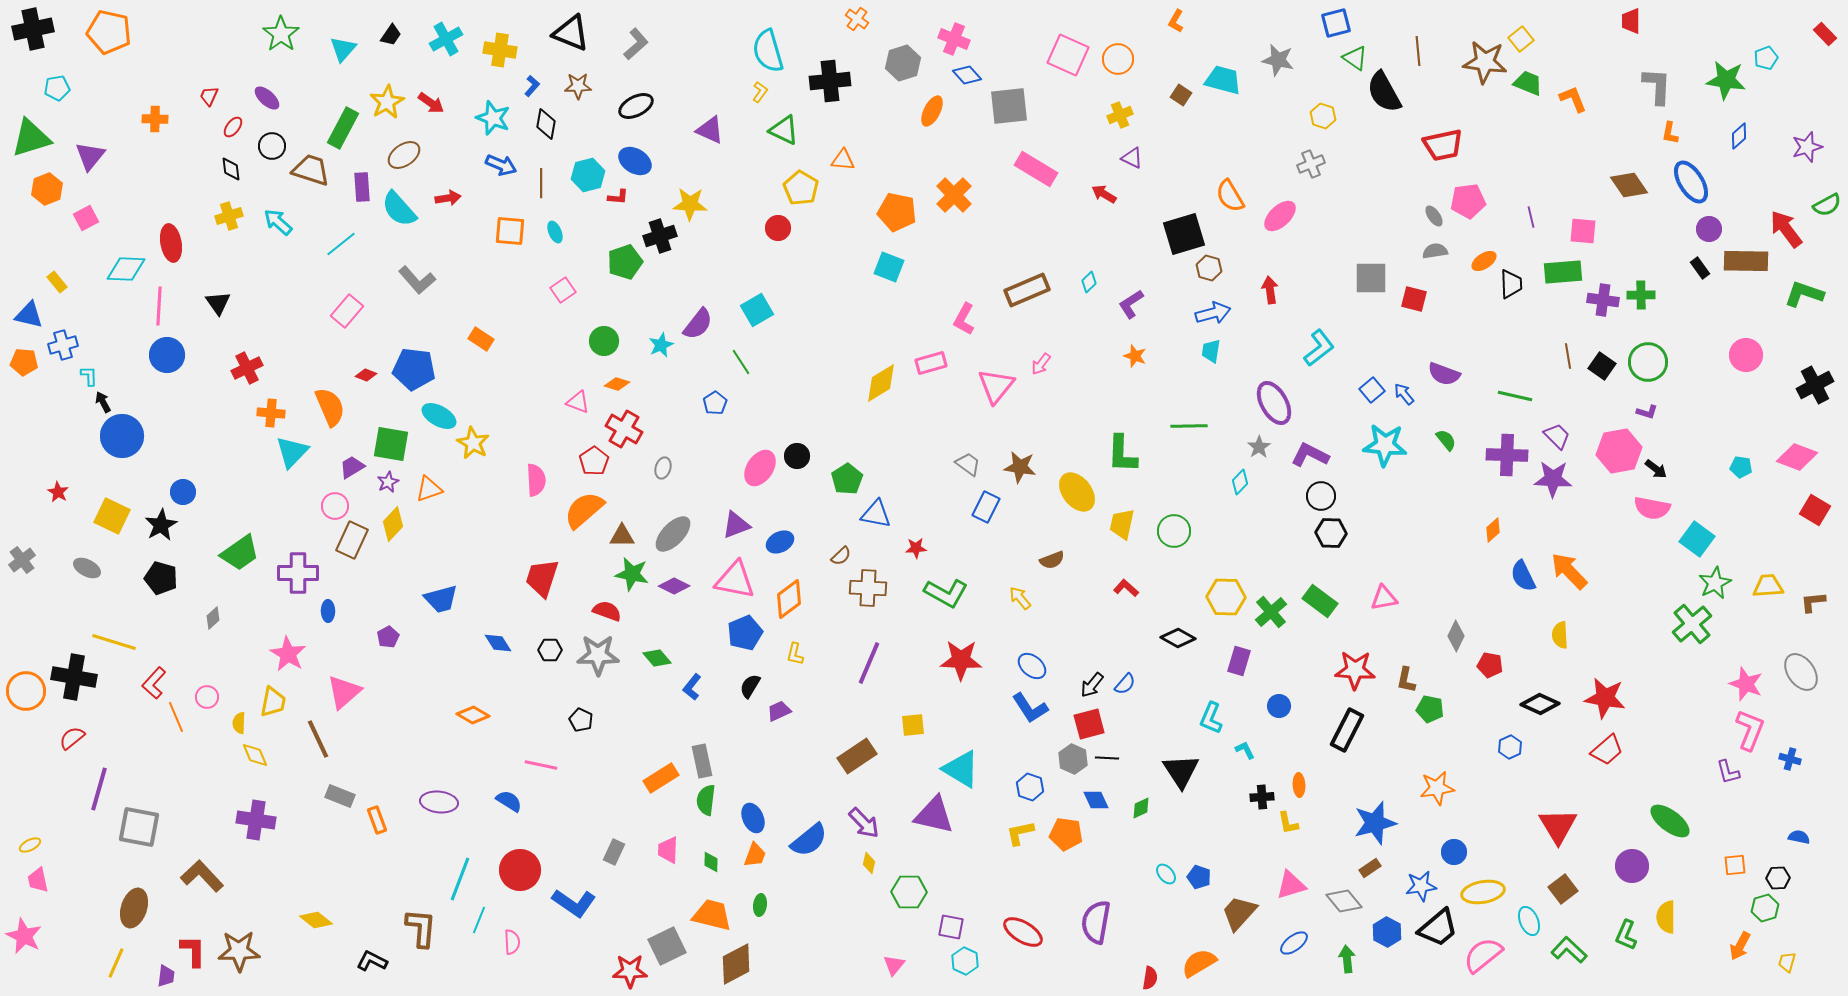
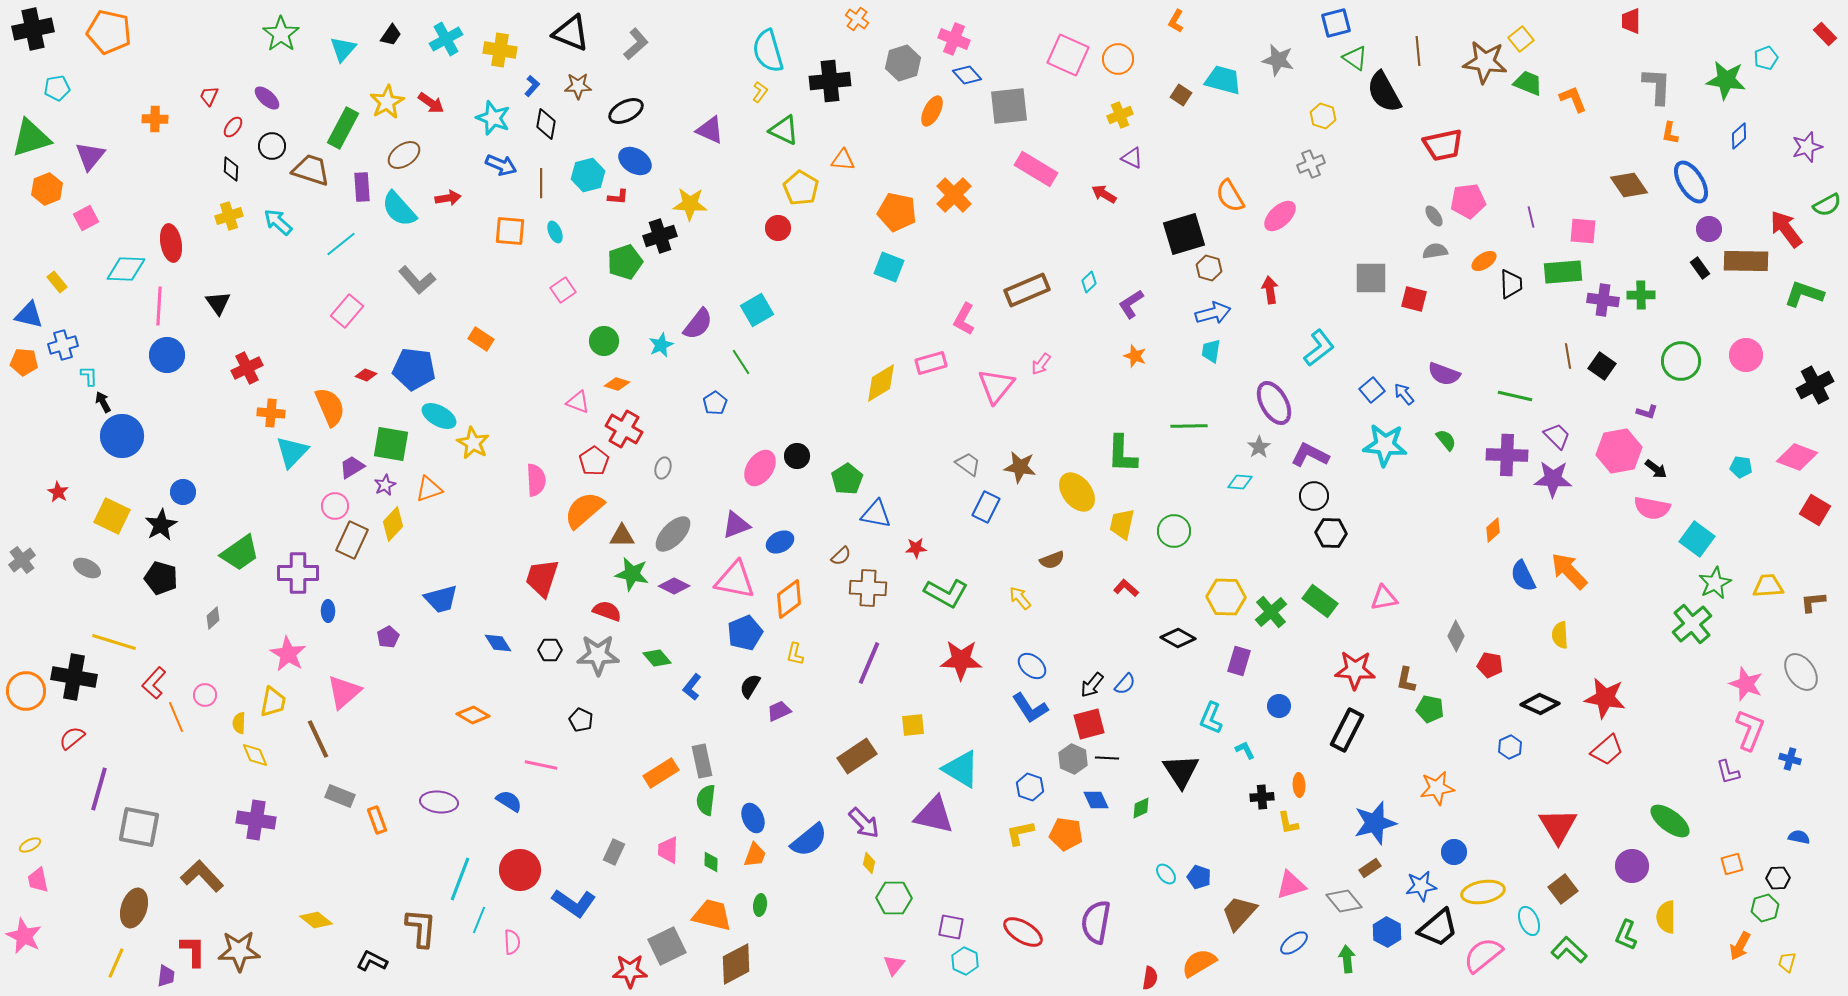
black ellipse at (636, 106): moved 10 px left, 5 px down
black diamond at (231, 169): rotated 10 degrees clockwise
green circle at (1648, 362): moved 33 px right, 1 px up
purple star at (388, 482): moved 3 px left, 3 px down
cyan diamond at (1240, 482): rotated 50 degrees clockwise
black circle at (1321, 496): moved 7 px left
pink circle at (207, 697): moved 2 px left, 2 px up
orange rectangle at (661, 778): moved 5 px up
orange square at (1735, 865): moved 3 px left, 1 px up; rotated 10 degrees counterclockwise
green hexagon at (909, 892): moved 15 px left, 6 px down
